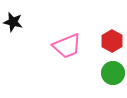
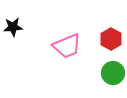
black star: moved 5 px down; rotated 18 degrees counterclockwise
red hexagon: moved 1 px left, 2 px up
